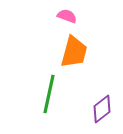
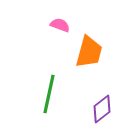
pink semicircle: moved 7 px left, 9 px down
orange trapezoid: moved 15 px right
